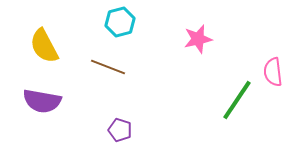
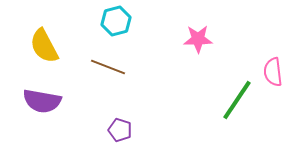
cyan hexagon: moved 4 px left, 1 px up
pink star: rotated 12 degrees clockwise
